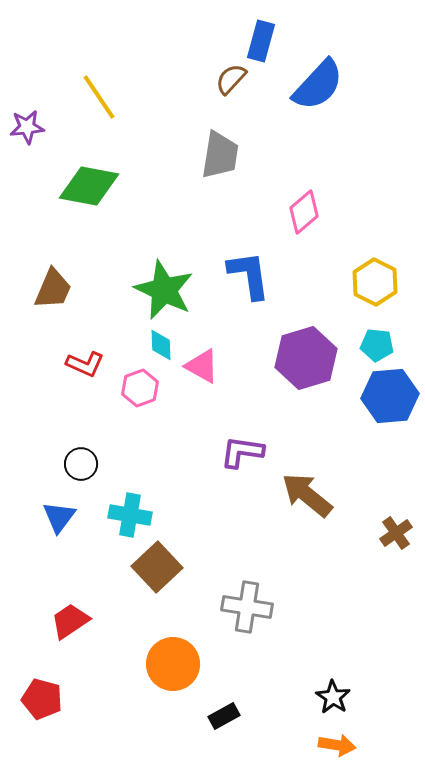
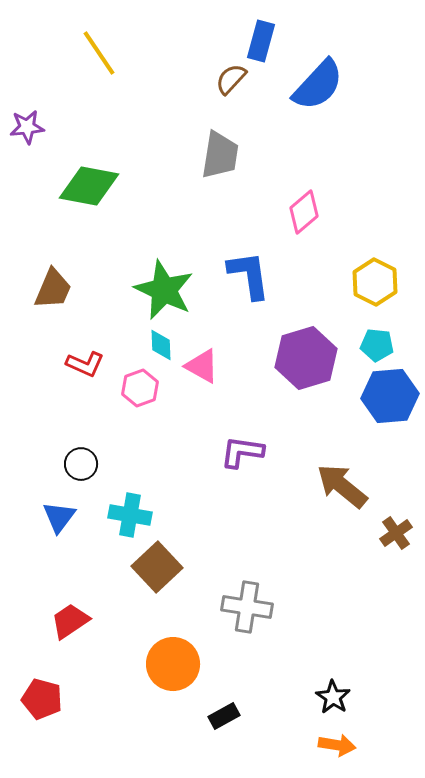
yellow line: moved 44 px up
brown arrow: moved 35 px right, 9 px up
